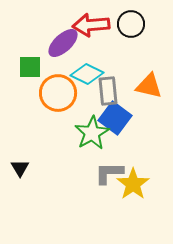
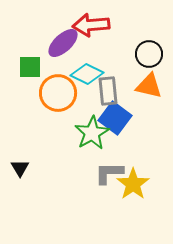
black circle: moved 18 px right, 30 px down
